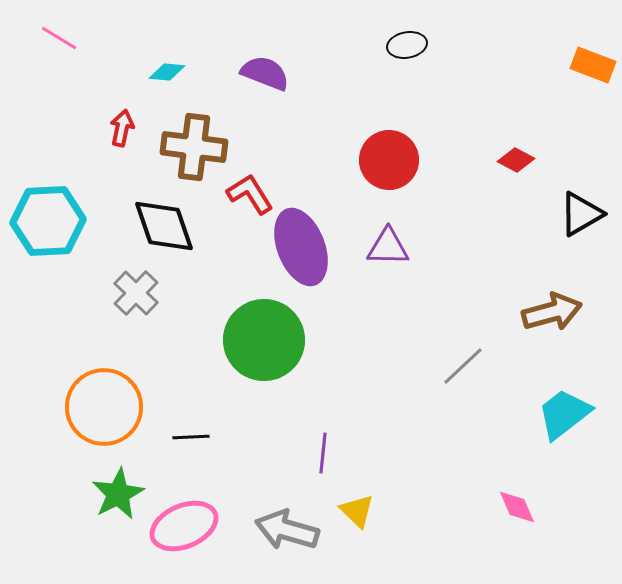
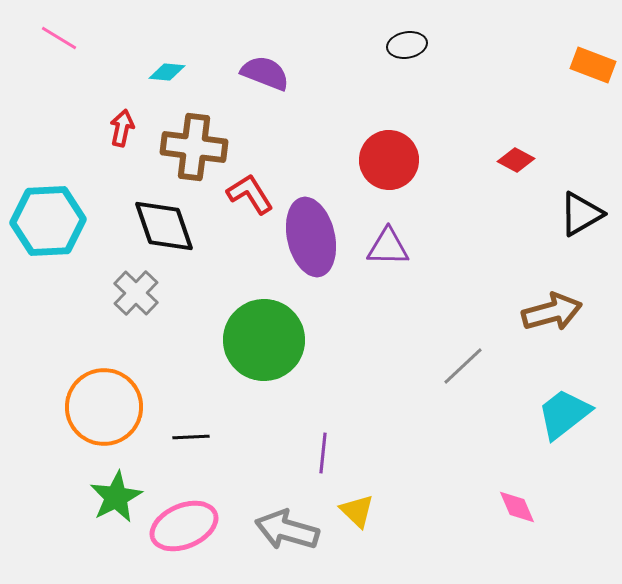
purple ellipse: moved 10 px right, 10 px up; rotated 8 degrees clockwise
green star: moved 2 px left, 3 px down
